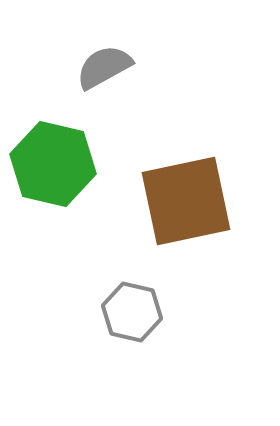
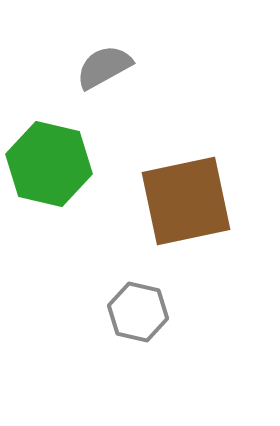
green hexagon: moved 4 px left
gray hexagon: moved 6 px right
